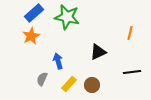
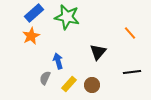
orange line: rotated 56 degrees counterclockwise
black triangle: rotated 24 degrees counterclockwise
gray semicircle: moved 3 px right, 1 px up
